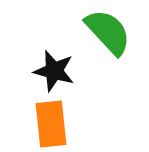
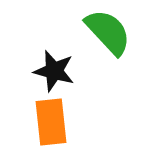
orange rectangle: moved 2 px up
